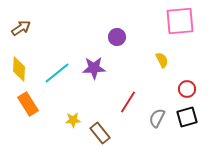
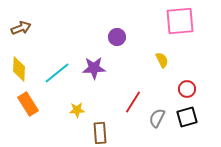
brown arrow: rotated 12 degrees clockwise
red line: moved 5 px right
yellow star: moved 4 px right, 10 px up
brown rectangle: rotated 35 degrees clockwise
